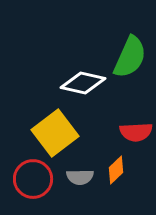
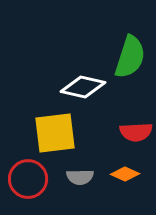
green semicircle: rotated 6 degrees counterclockwise
white diamond: moved 4 px down
yellow square: rotated 30 degrees clockwise
orange diamond: moved 9 px right, 4 px down; rotated 68 degrees clockwise
red circle: moved 5 px left
